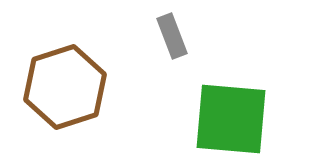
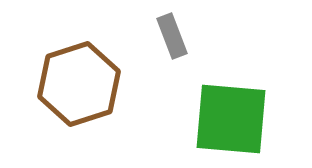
brown hexagon: moved 14 px right, 3 px up
